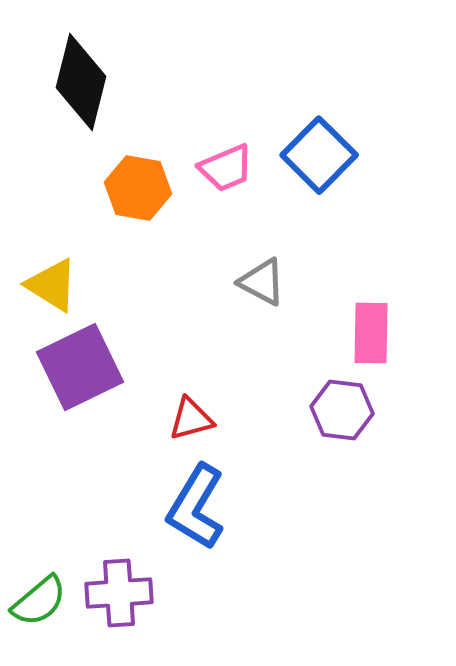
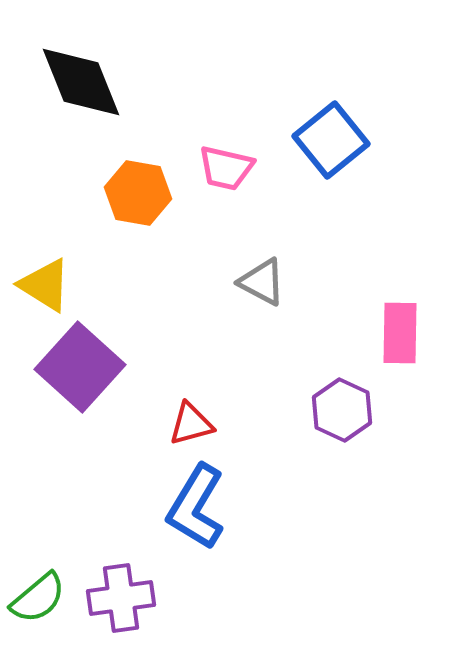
black diamond: rotated 36 degrees counterclockwise
blue square: moved 12 px right, 15 px up; rotated 6 degrees clockwise
pink trapezoid: rotated 36 degrees clockwise
orange hexagon: moved 5 px down
yellow triangle: moved 7 px left
pink rectangle: moved 29 px right
purple square: rotated 22 degrees counterclockwise
purple hexagon: rotated 18 degrees clockwise
red triangle: moved 5 px down
purple cross: moved 2 px right, 5 px down; rotated 4 degrees counterclockwise
green semicircle: moved 1 px left, 3 px up
